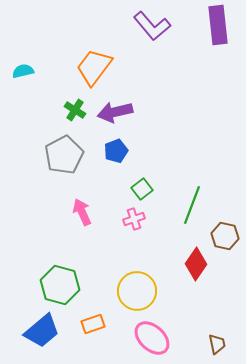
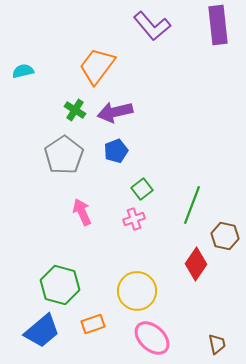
orange trapezoid: moved 3 px right, 1 px up
gray pentagon: rotated 6 degrees counterclockwise
